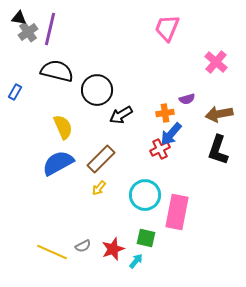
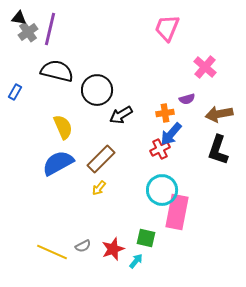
pink cross: moved 11 px left, 5 px down
cyan circle: moved 17 px right, 5 px up
